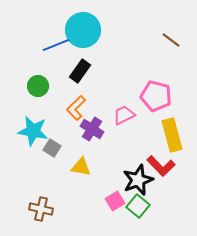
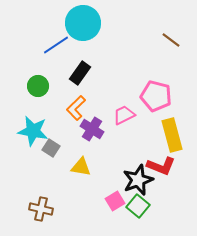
cyan circle: moved 7 px up
blue line: rotated 12 degrees counterclockwise
black rectangle: moved 2 px down
gray square: moved 1 px left
red L-shape: rotated 24 degrees counterclockwise
